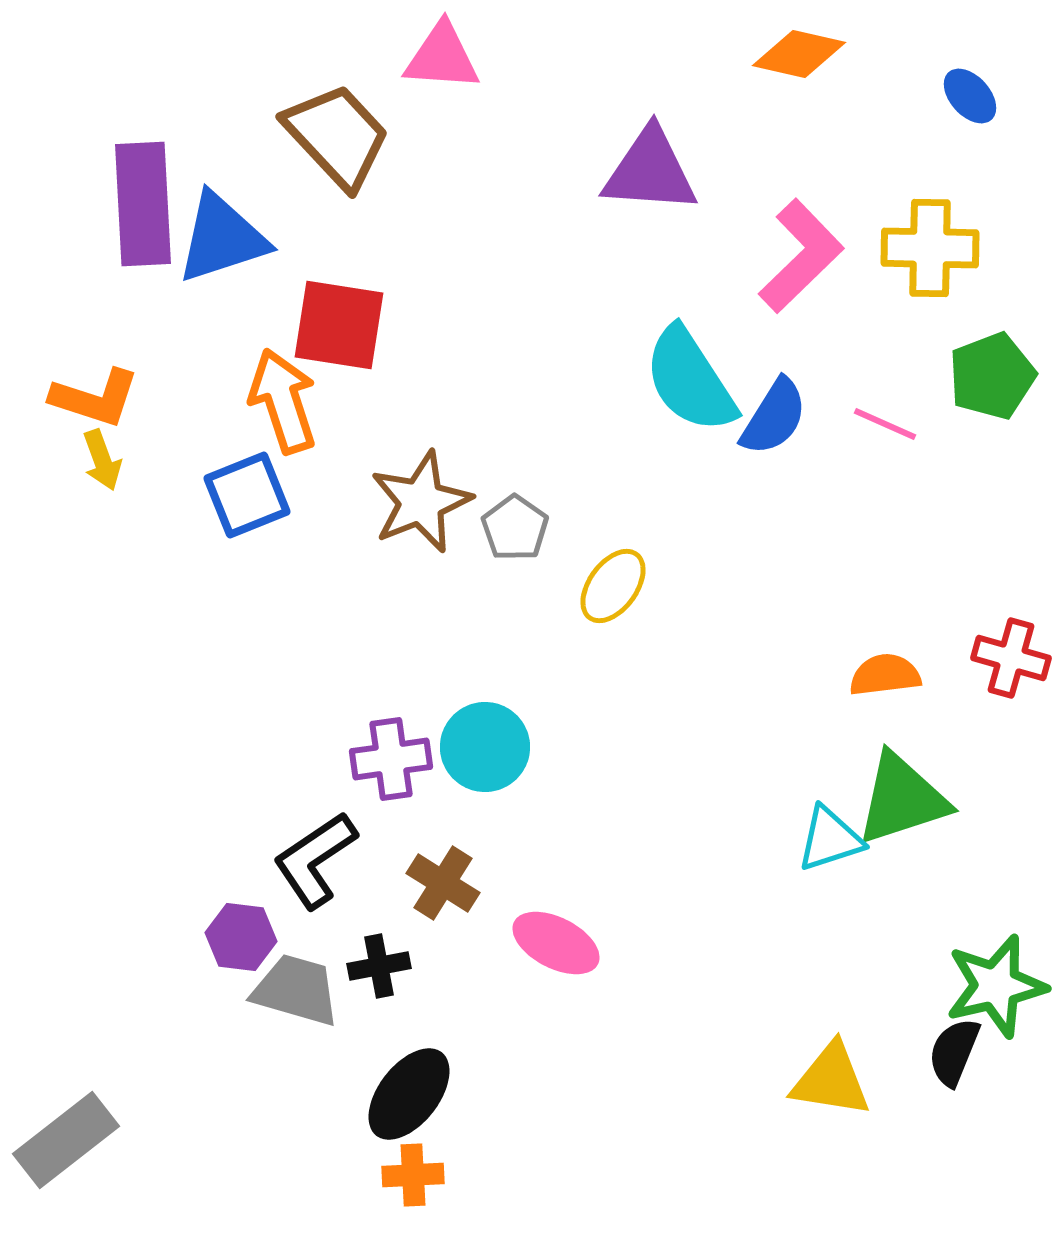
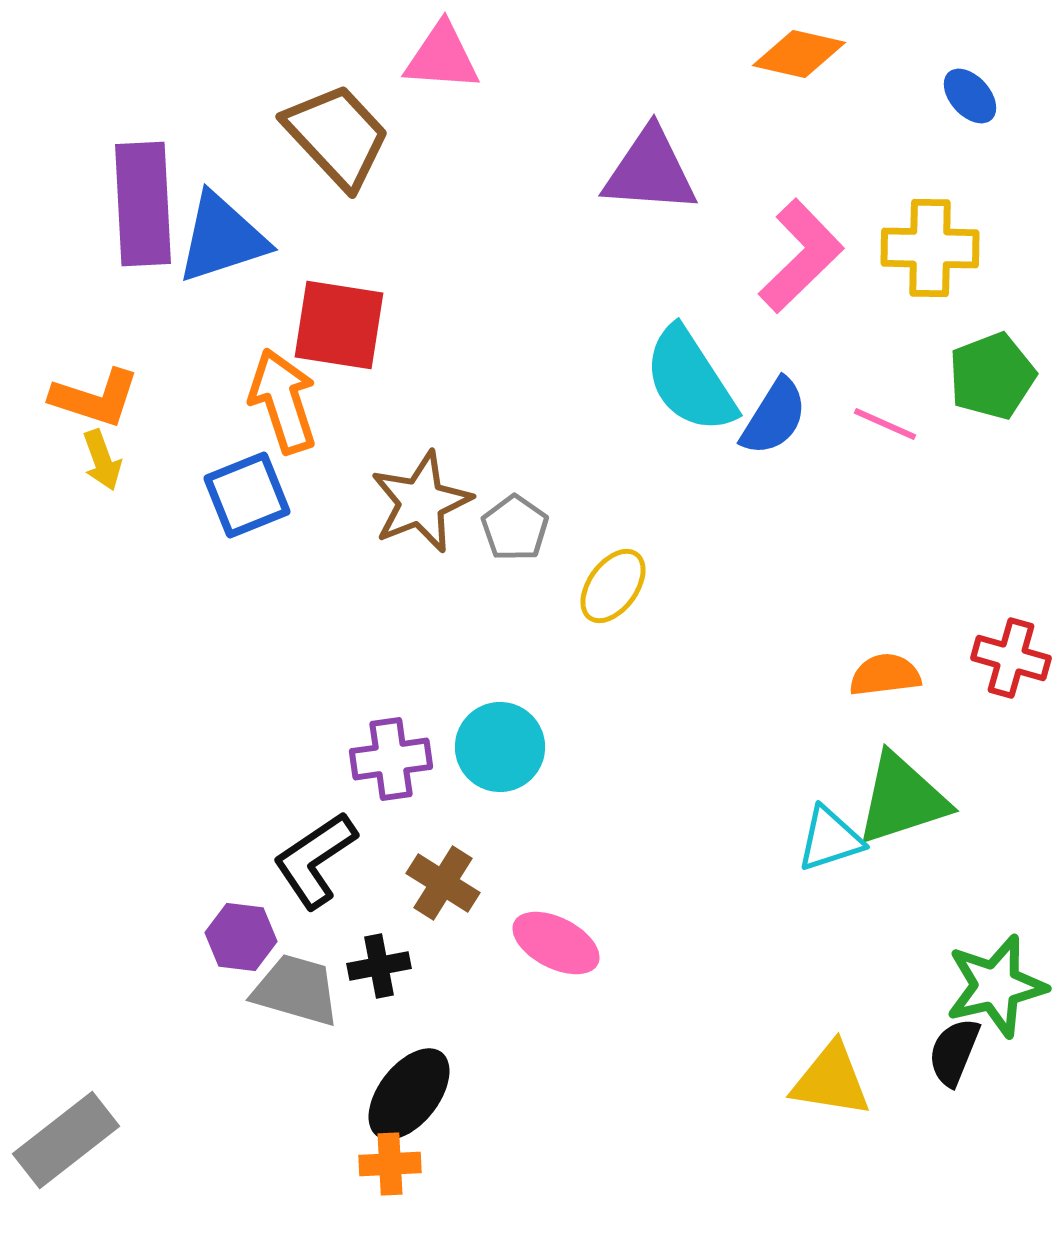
cyan circle: moved 15 px right
orange cross: moved 23 px left, 11 px up
